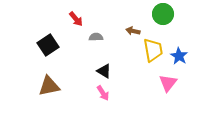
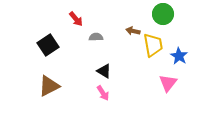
yellow trapezoid: moved 5 px up
brown triangle: rotated 15 degrees counterclockwise
